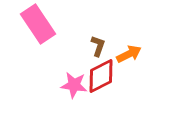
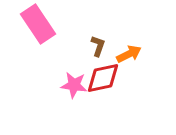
red diamond: moved 2 px right, 2 px down; rotated 15 degrees clockwise
